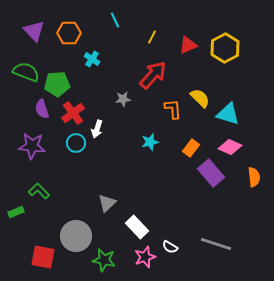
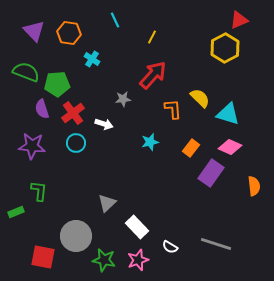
orange hexagon: rotated 10 degrees clockwise
red triangle: moved 51 px right, 25 px up
white arrow: moved 7 px right, 5 px up; rotated 90 degrees counterclockwise
purple rectangle: rotated 76 degrees clockwise
orange semicircle: moved 9 px down
green L-shape: rotated 50 degrees clockwise
pink star: moved 7 px left, 3 px down
